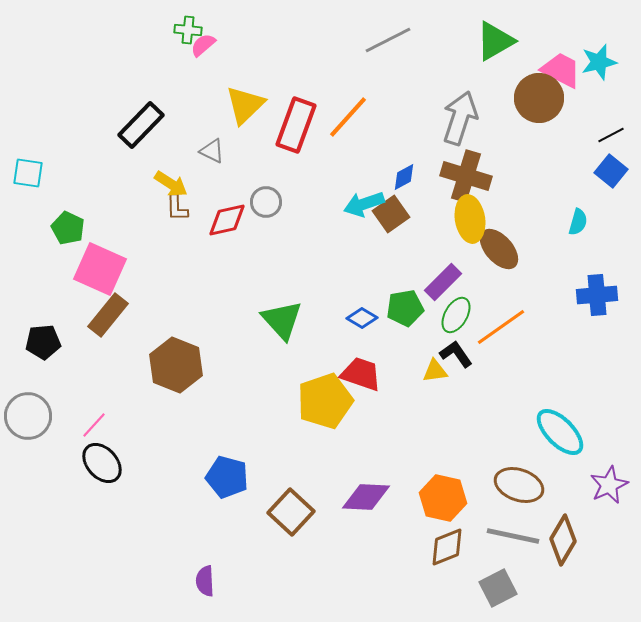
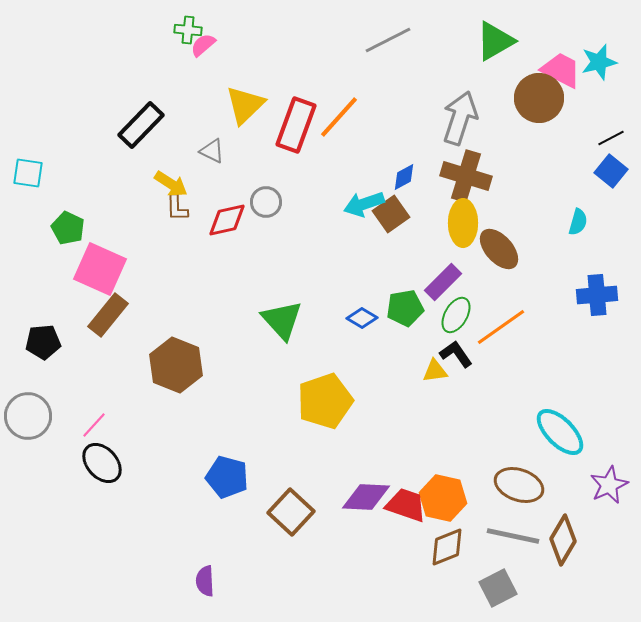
orange line at (348, 117): moved 9 px left
black line at (611, 135): moved 3 px down
yellow ellipse at (470, 219): moved 7 px left, 4 px down; rotated 9 degrees clockwise
red trapezoid at (361, 374): moved 45 px right, 131 px down
